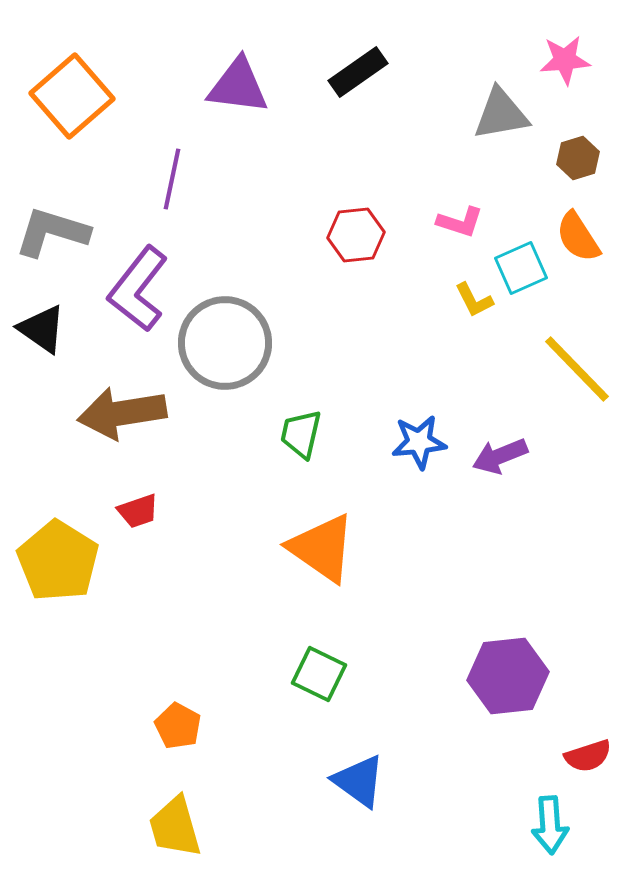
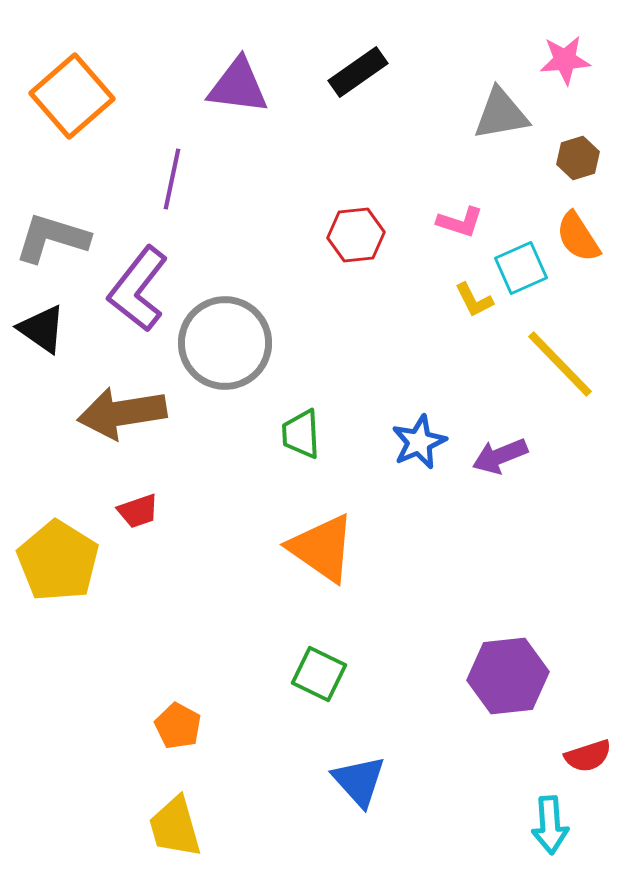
gray L-shape: moved 6 px down
yellow line: moved 17 px left, 5 px up
green trapezoid: rotated 16 degrees counterclockwise
blue star: rotated 18 degrees counterclockwise
blue triangle: rotated 12 degrees clockwise
